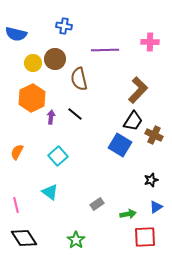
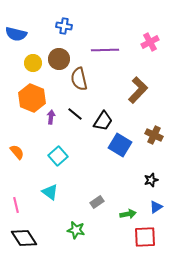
pink cross: rotated 30 degrees counterclockwise
brown circle: moved 4 px right
orange hexagon: rotated 12 degrees counterclockwise
black trapezoid: moved 30 px left
orange semicircle: rotated 112 degrees clockwise
gray rectangle: moved 2 px up
green star: moved 10 px up; rotated 24 degrees counterclockwise
